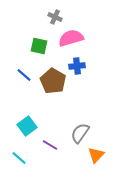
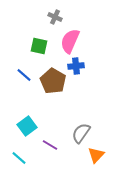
pink semicircle: moved 1 px left, 3 px down; rotated 50 degrees counterclockwise
blue cross: moved 1 px left
gray semicircle: moved 1 px right
